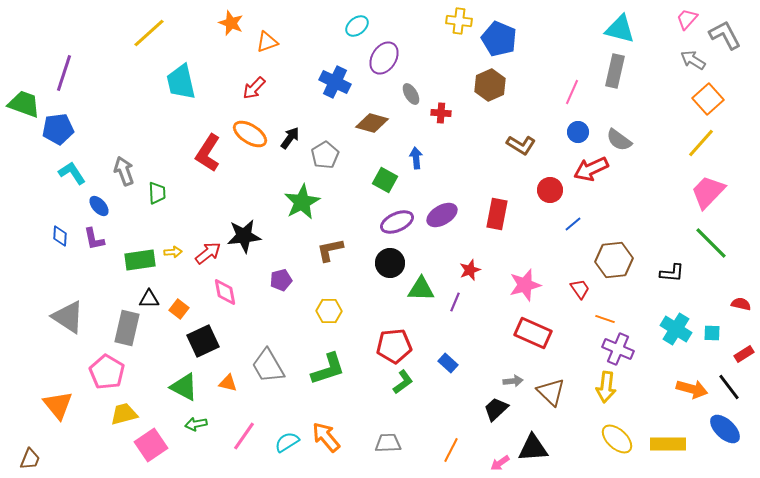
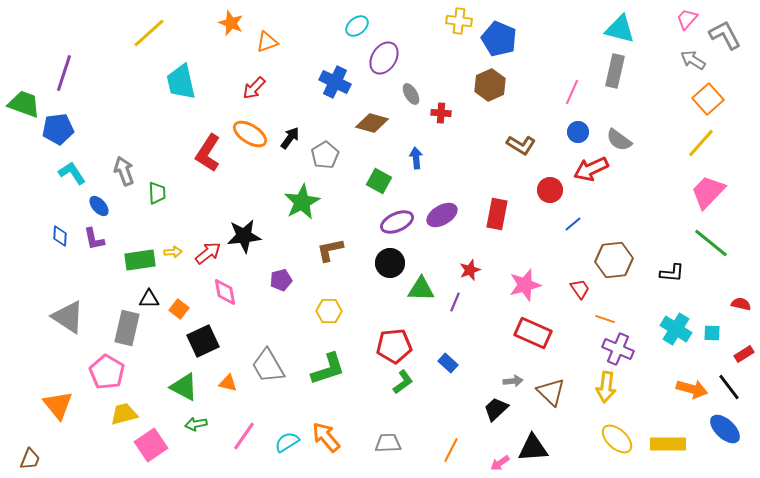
green square at (385, 180): moved 6 px left, 1 px down
green line at (711, 243): rotated 6 degrees counterclockwise
